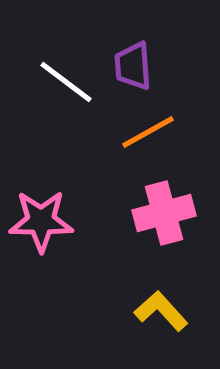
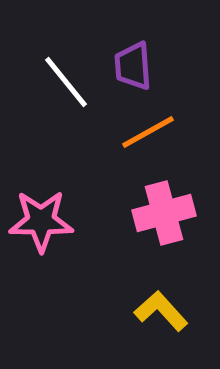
white line: rotated 14 degrees clockwise
